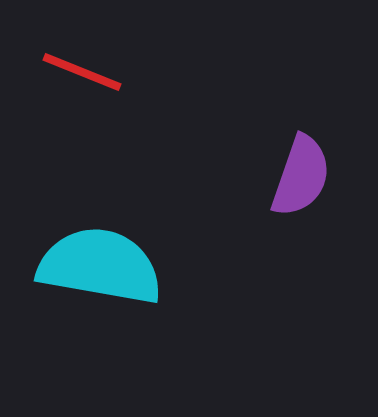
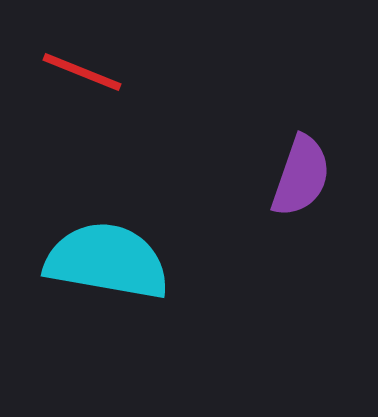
cyan semicircle: moved 7 px right, 5 px up
